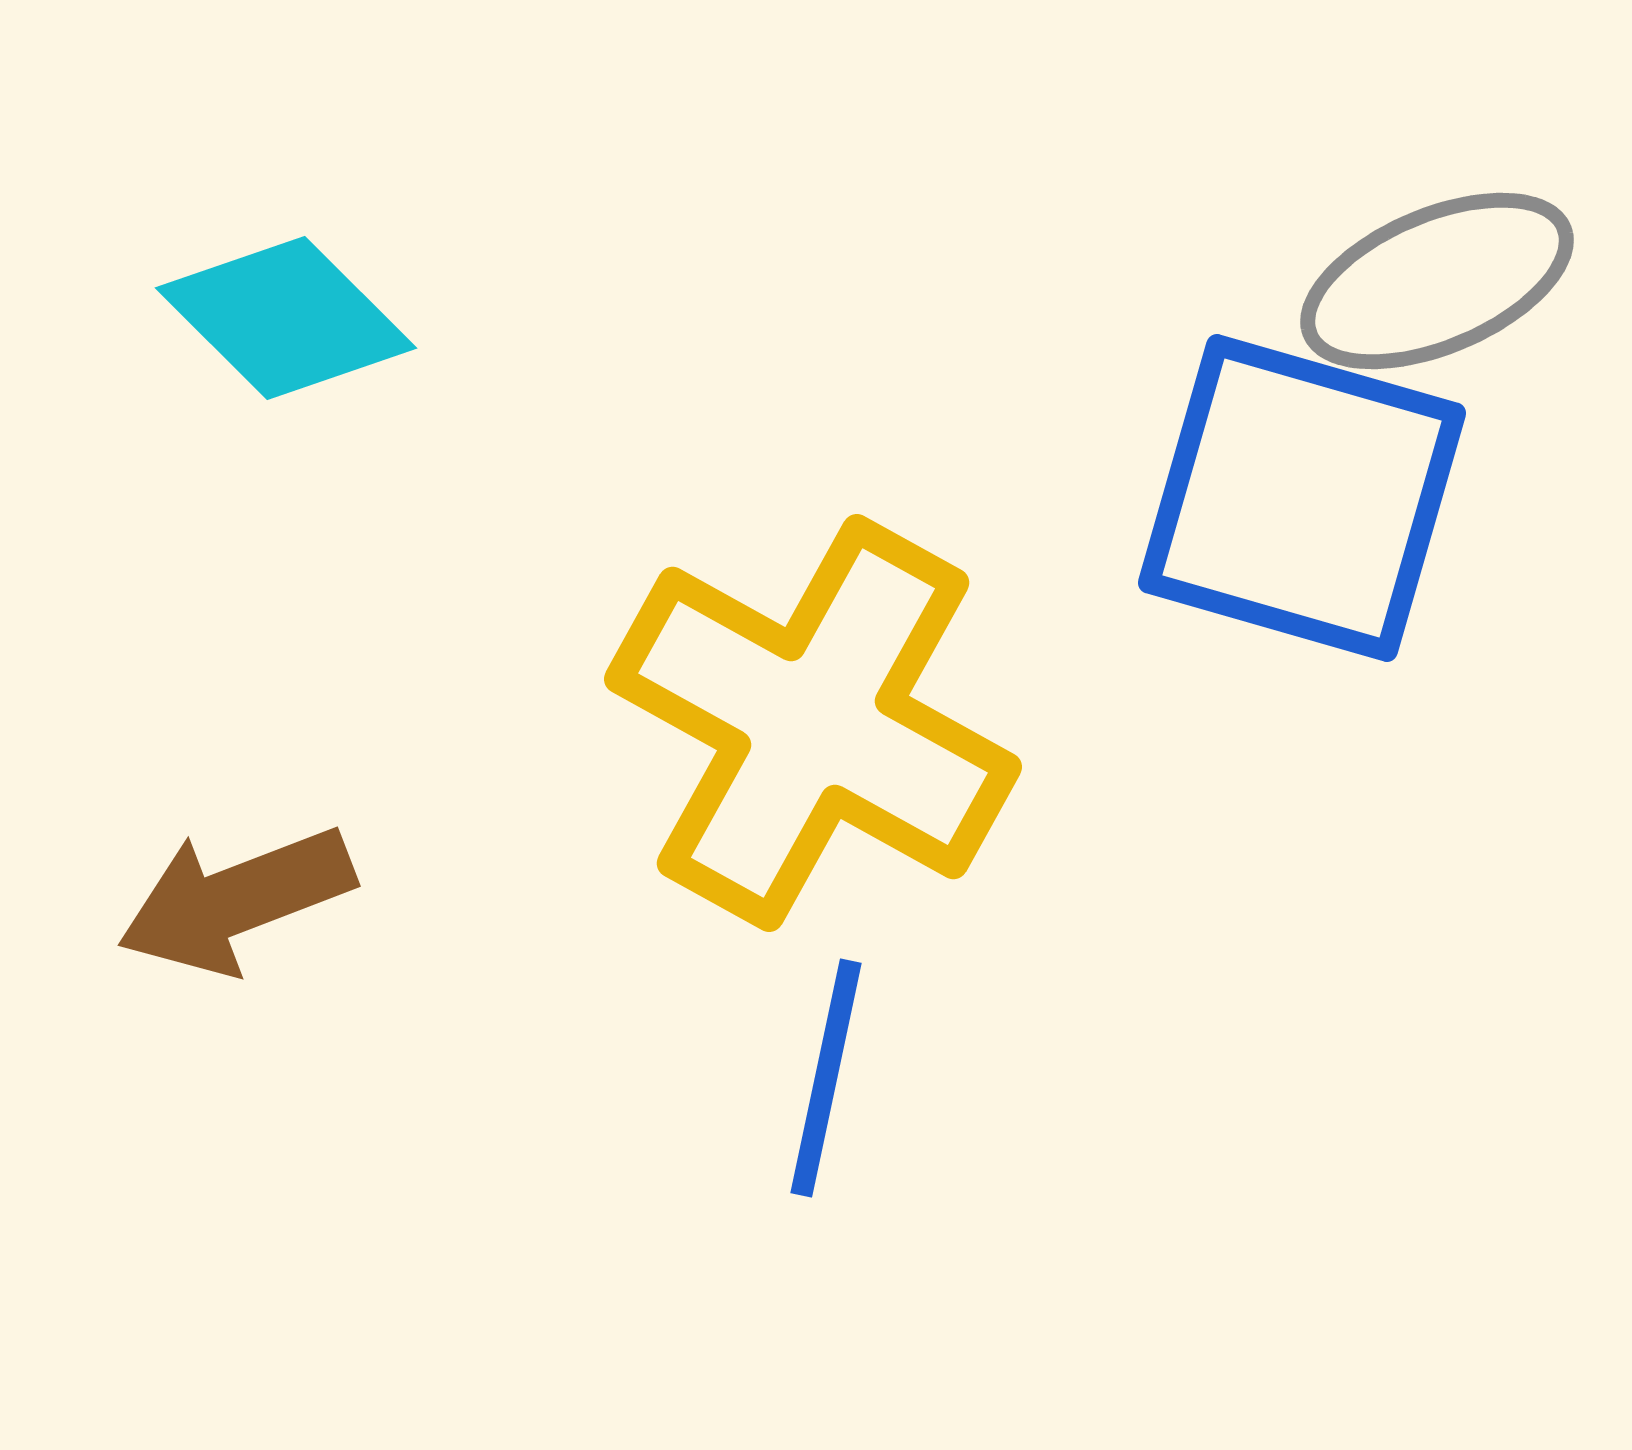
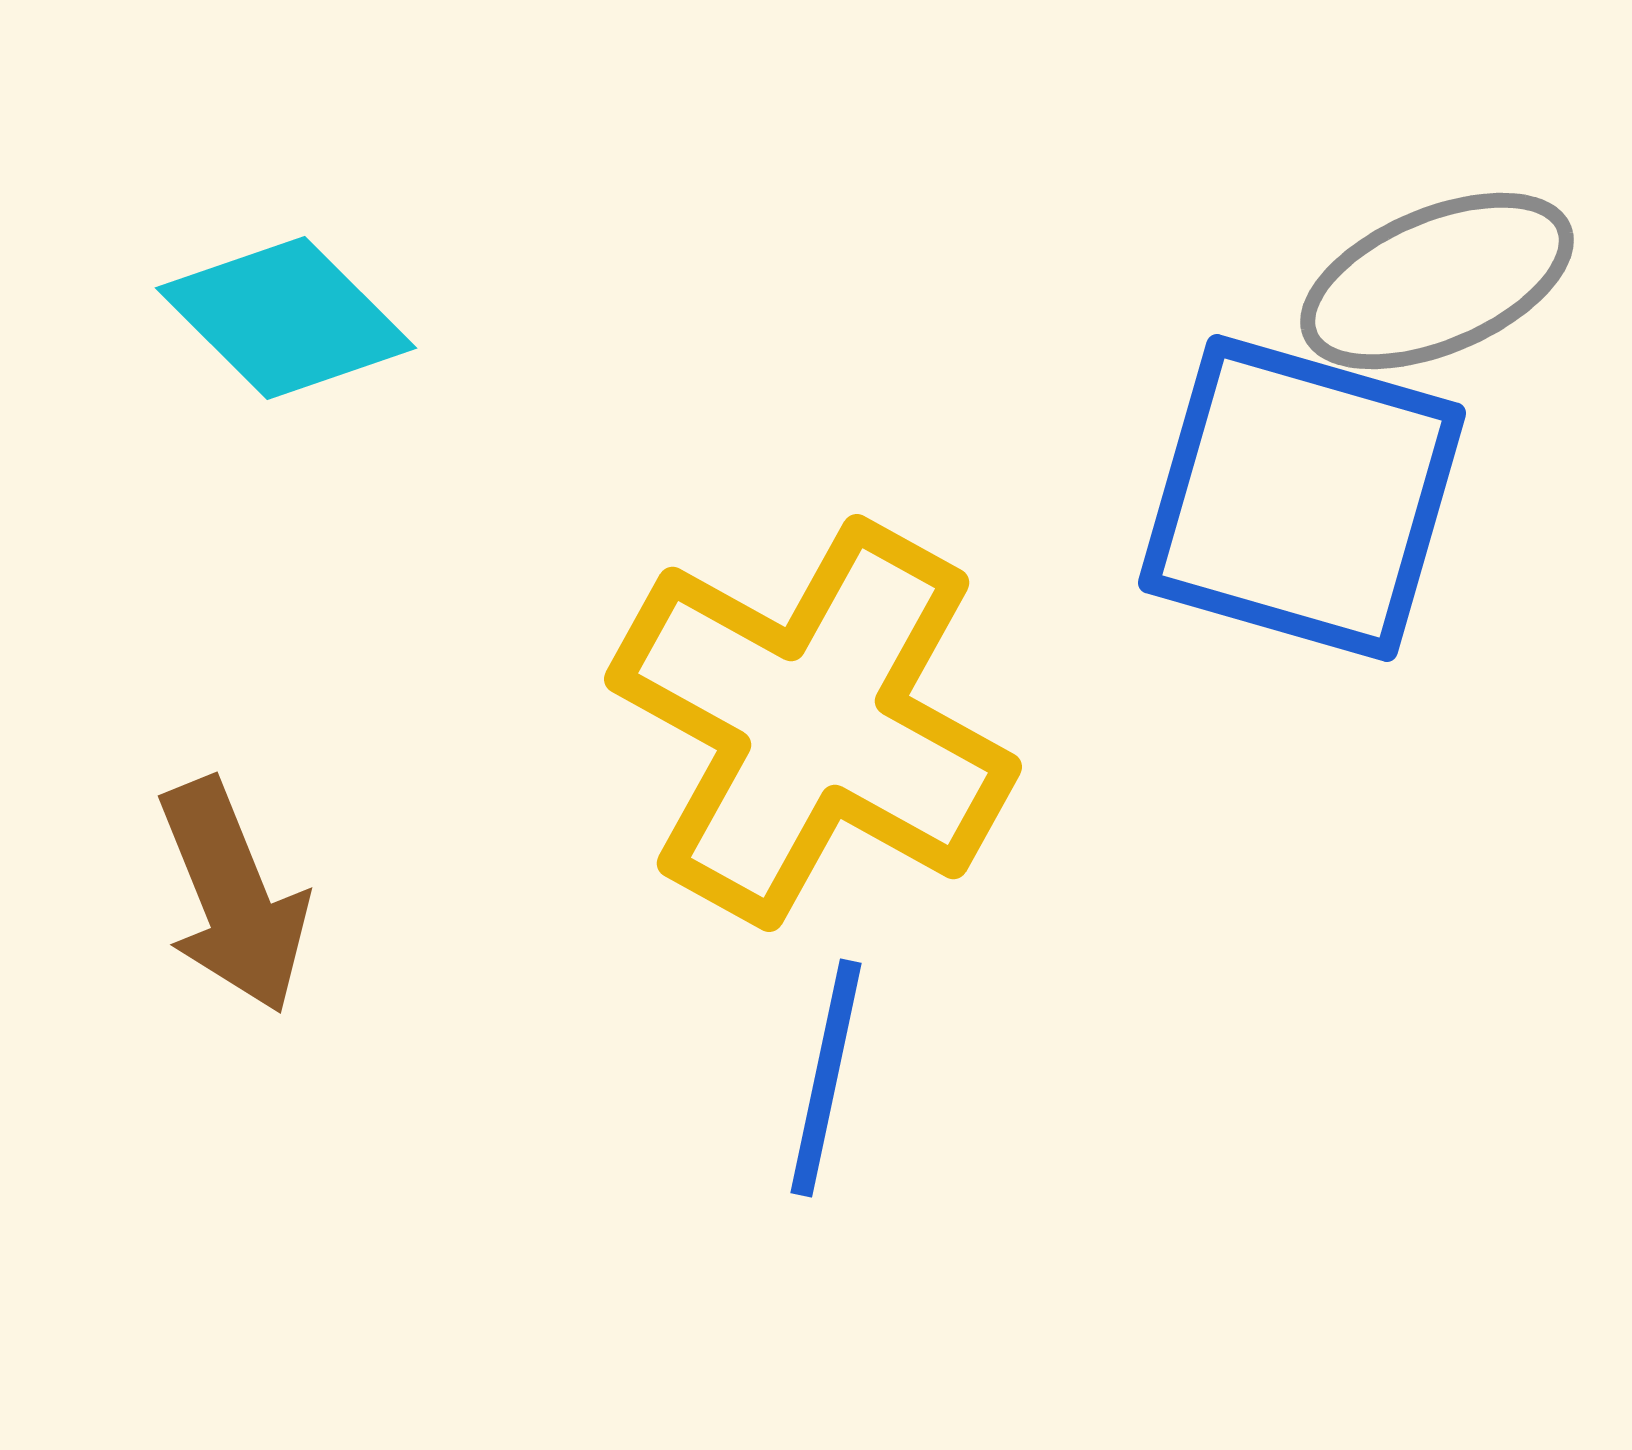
brown arrow: moved 3 px left, 4 px up; rotated 91 degrees counterclockwise
